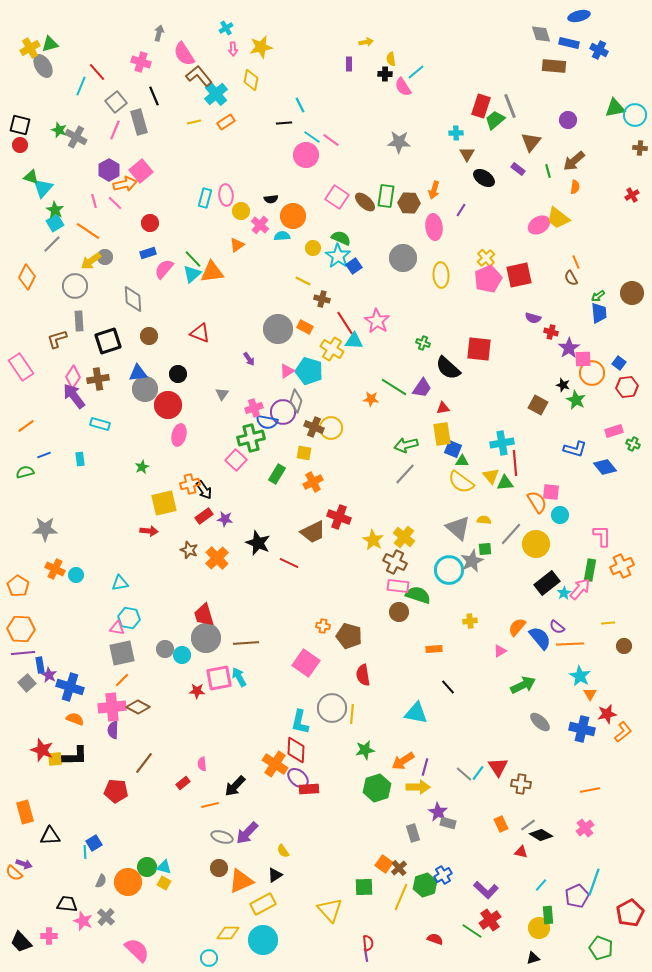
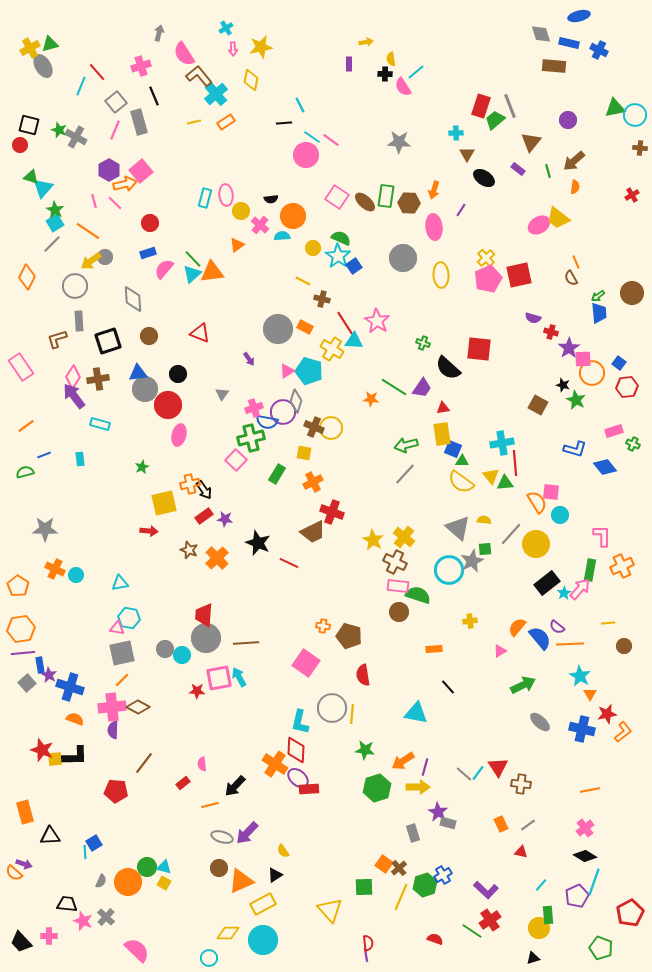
pink cross at (141, 62): moved 4 px down; rotated 36 degrees counterclockwise
black square at (20, 125): moved 9 px right
red cross at (339, 517): moved 7 px left, 5 px up
red trapezoid at (204, 615): rotated 20 degrees clockwise
orange hexagon at (21, 629): rotated 12 degrees counterclockwise
green star at (365, 750): rotated 18 degrees clockwise
black diamond at (541, 835): moved 44 px right, 21 px down
